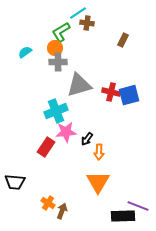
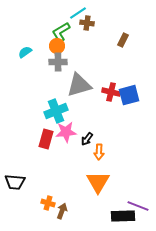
orange circle: moved 2 px right, 2 px up
red rectangle: moved 8 px up; rotated 18 degrees counterclockwise
orange cross: rotated 16 degrees counterclockwise
